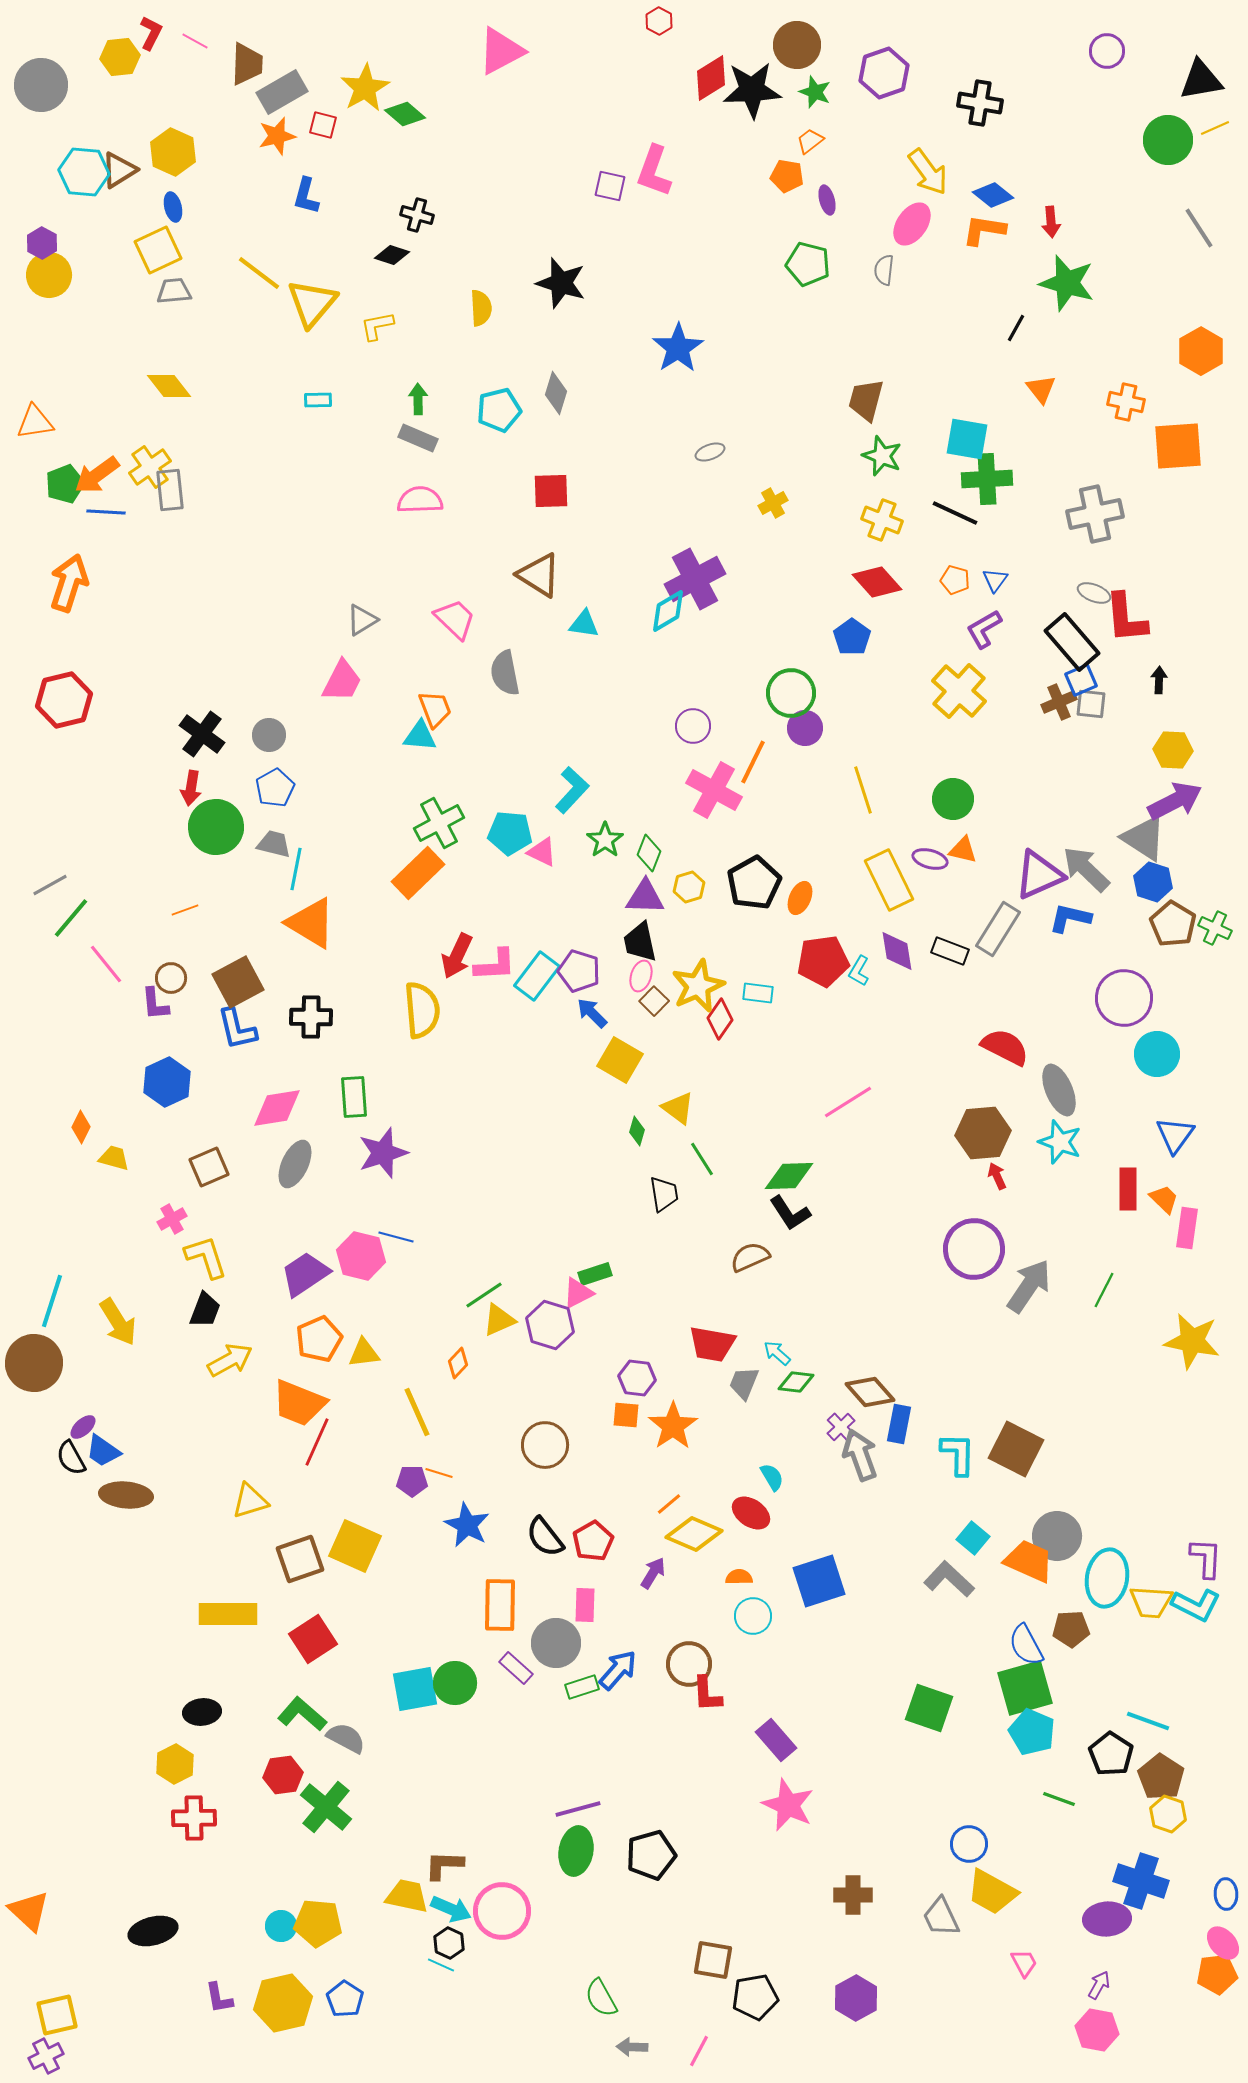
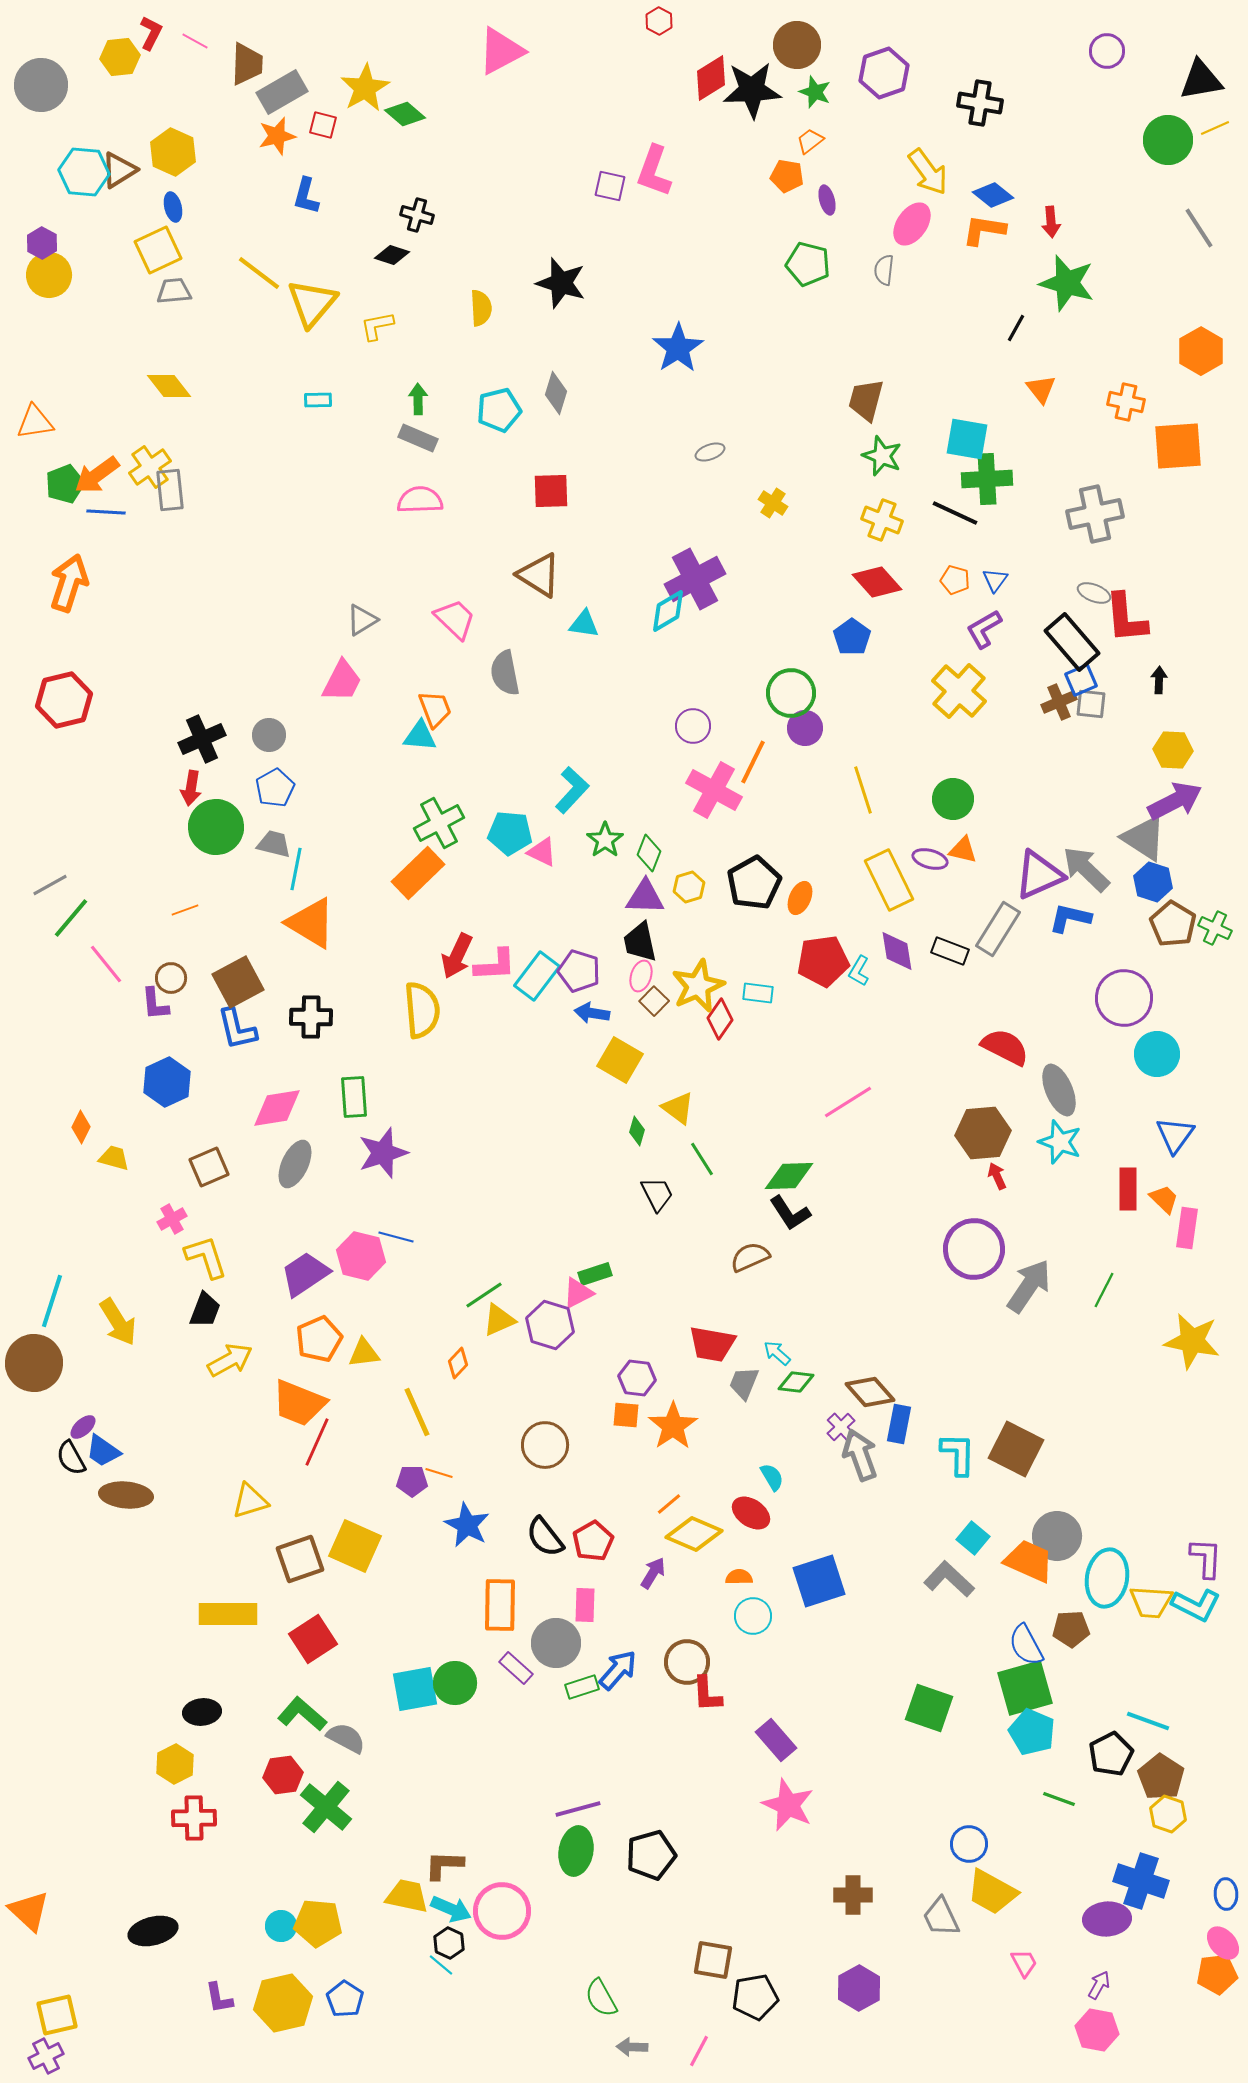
yellow cross at (773, 503): rotated 28 degrees counterclockwise
black cross at (202, 734): moved 5 px down; rotated 30 degrees clockwise
blue arrow at (592, 1013): rotated 36 degrees counterclockwise
black trapezoid at (664, 1194): moved 7 px left; rotated 18 degrees counterclockwise
brown circle at (689, 1664): moved 2 px left, 2 px up
black pentagon at (1111, 1754): rotated 12 degrees clockwise
cyan line at (441, 1965): rotated 16 degrees clockwise
purple hexagon at (856, 1998): moved 3 px right, 10 px up
